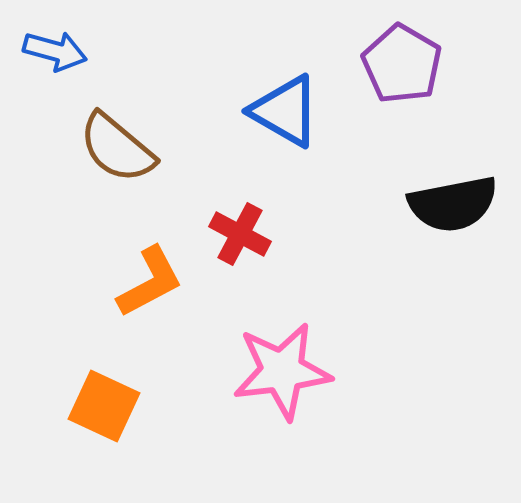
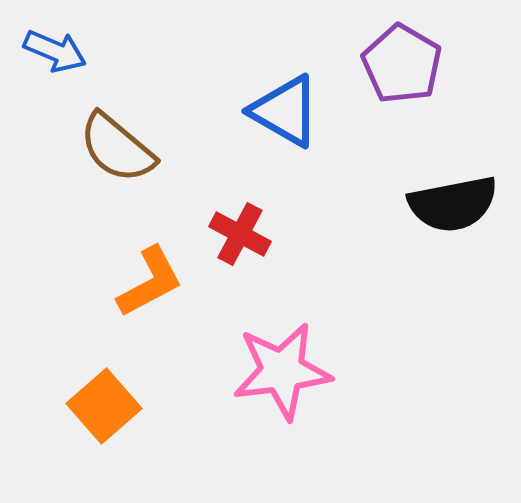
blue arrow: rotated 8 degrees clockwise
orange square: rotated 24 degrees clockwise
